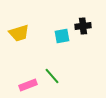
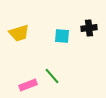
black cross: moved 6 px right, 2 px down
cyan square: rotated 14 degrees clockwise
